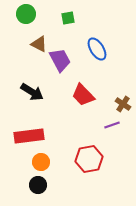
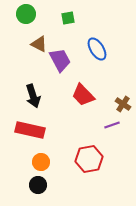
black arrow: moved 1 px right, 4 px down; rotated 40 degrees clockwise
red rectangle: moved 1 px right, 6 px up; rotated 20 degrees clockwise
